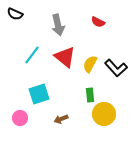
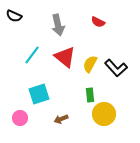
black semicircle: moved 1 px left, 2 px down
